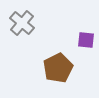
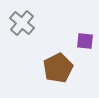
purple square: moved 1 px left, 1 px down
